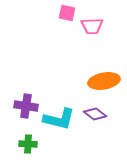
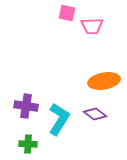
cyan L-shape: rotated 72 degrees counterclockwise
